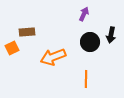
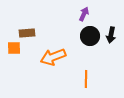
brown rectangle: moved 1 px down
black circle: moved 6 px up
orange square: moved 2 px right; rotated 24 degrees clockwise
